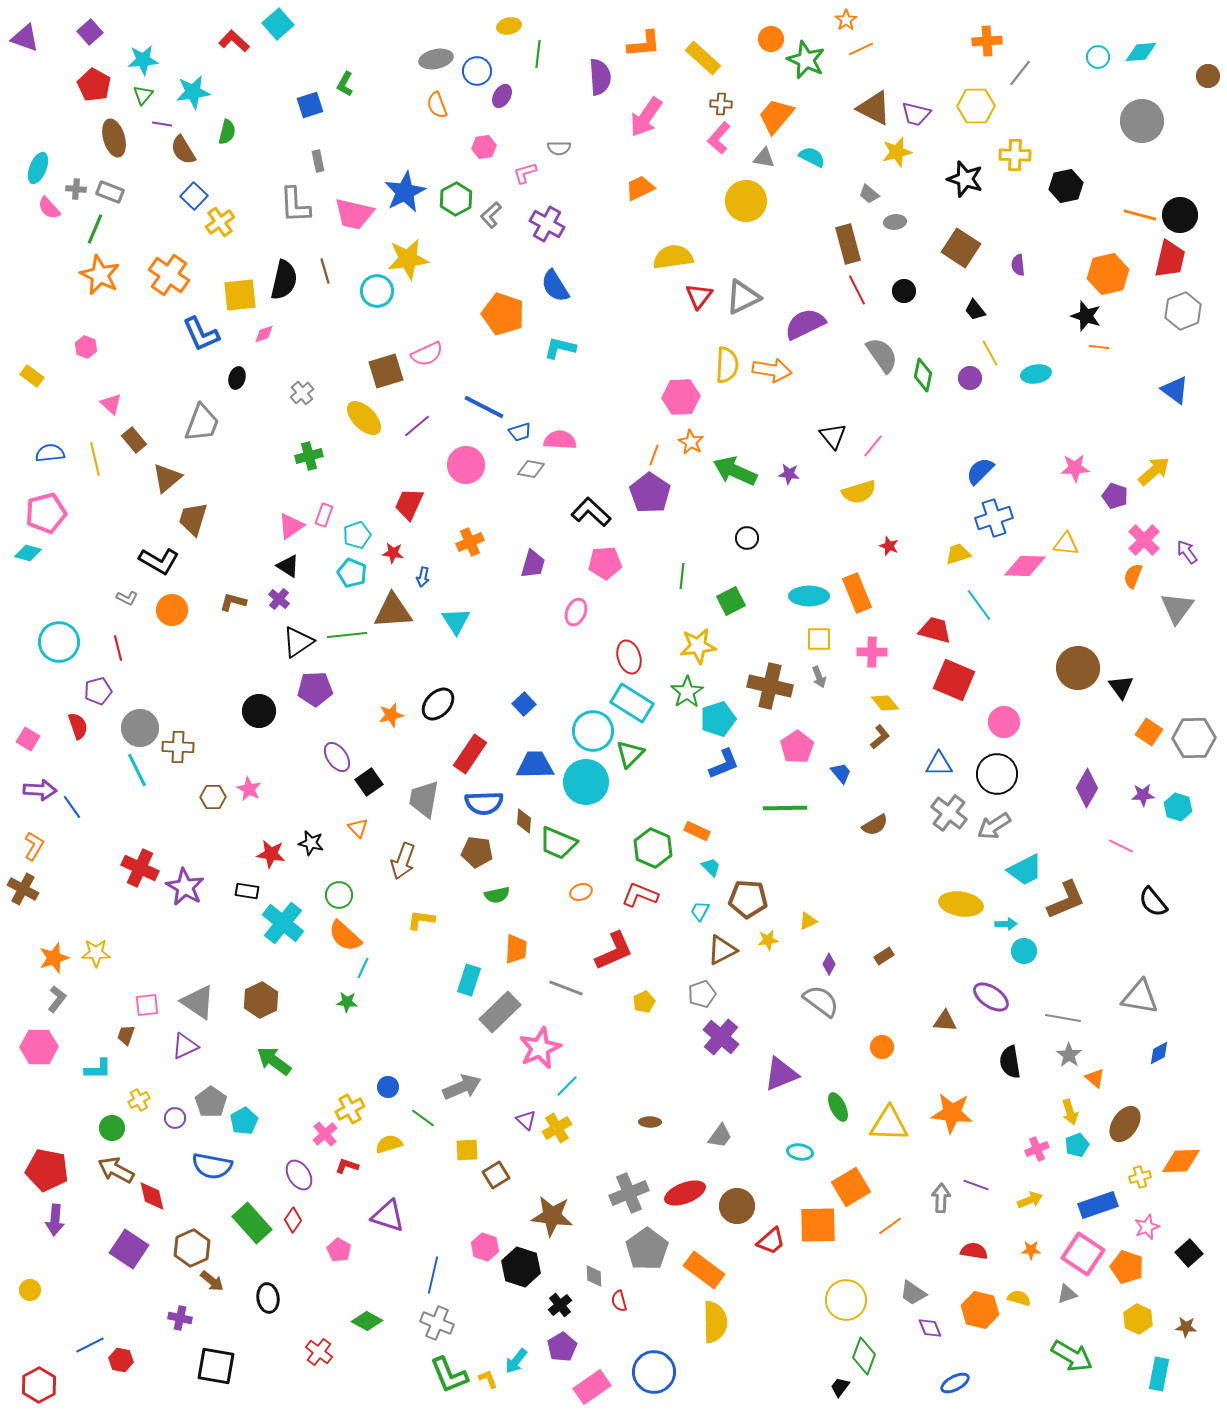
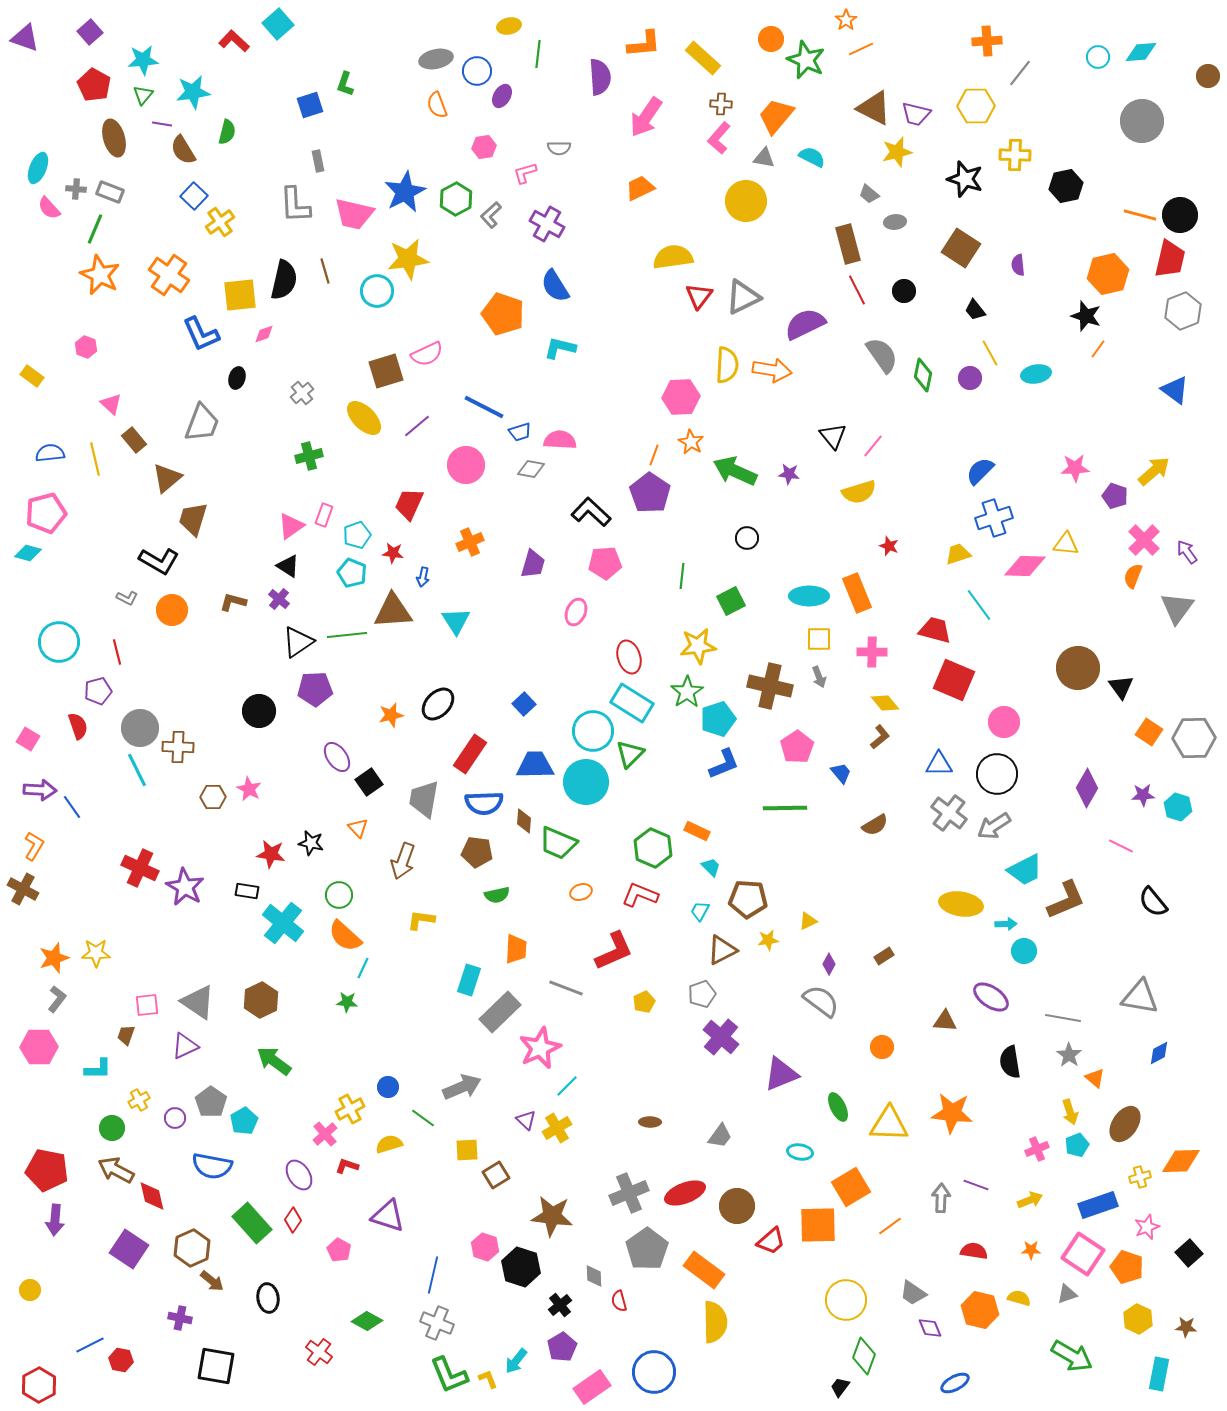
green L-shape at (345, 84): rotated 10 degrees counterclockwise
orange line at (1099, 347): moved 1 px left, 2 px down; rotated 60 degrees counterclockwise
red line at (118, 648): moved 1 px left, 4 px down
